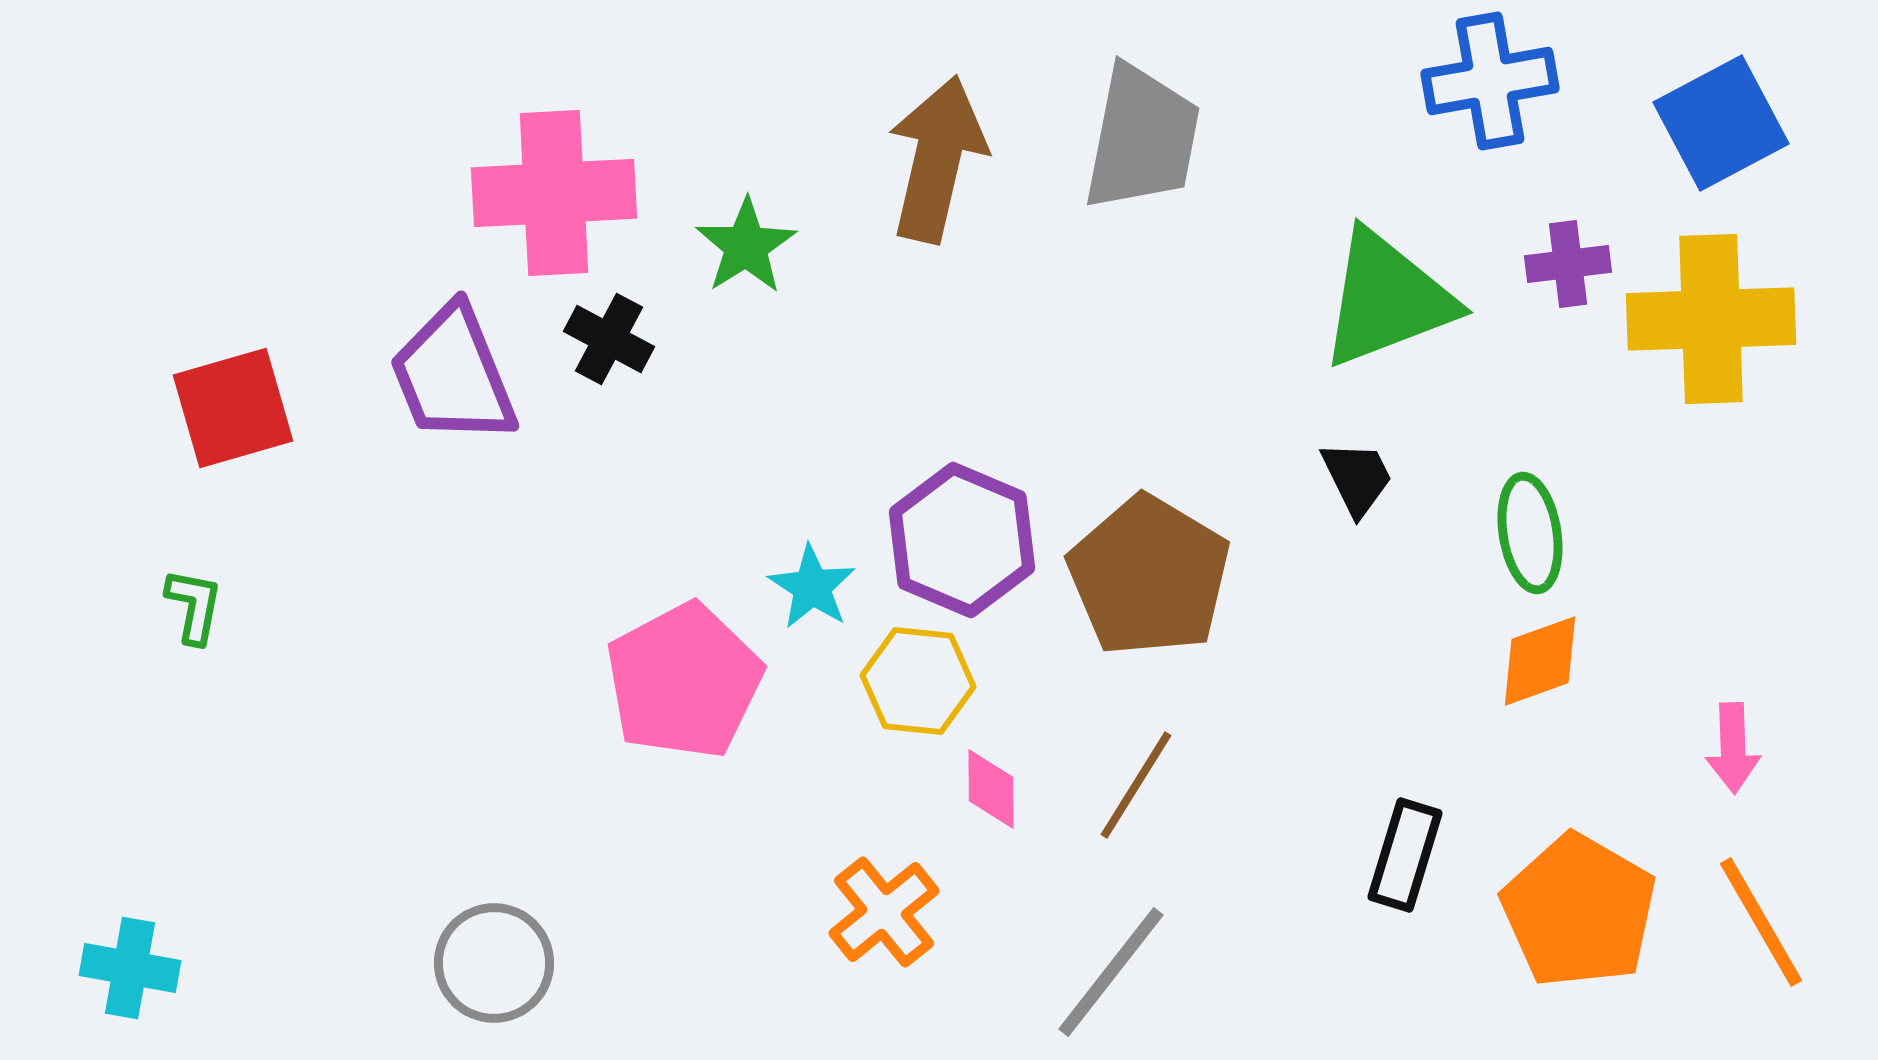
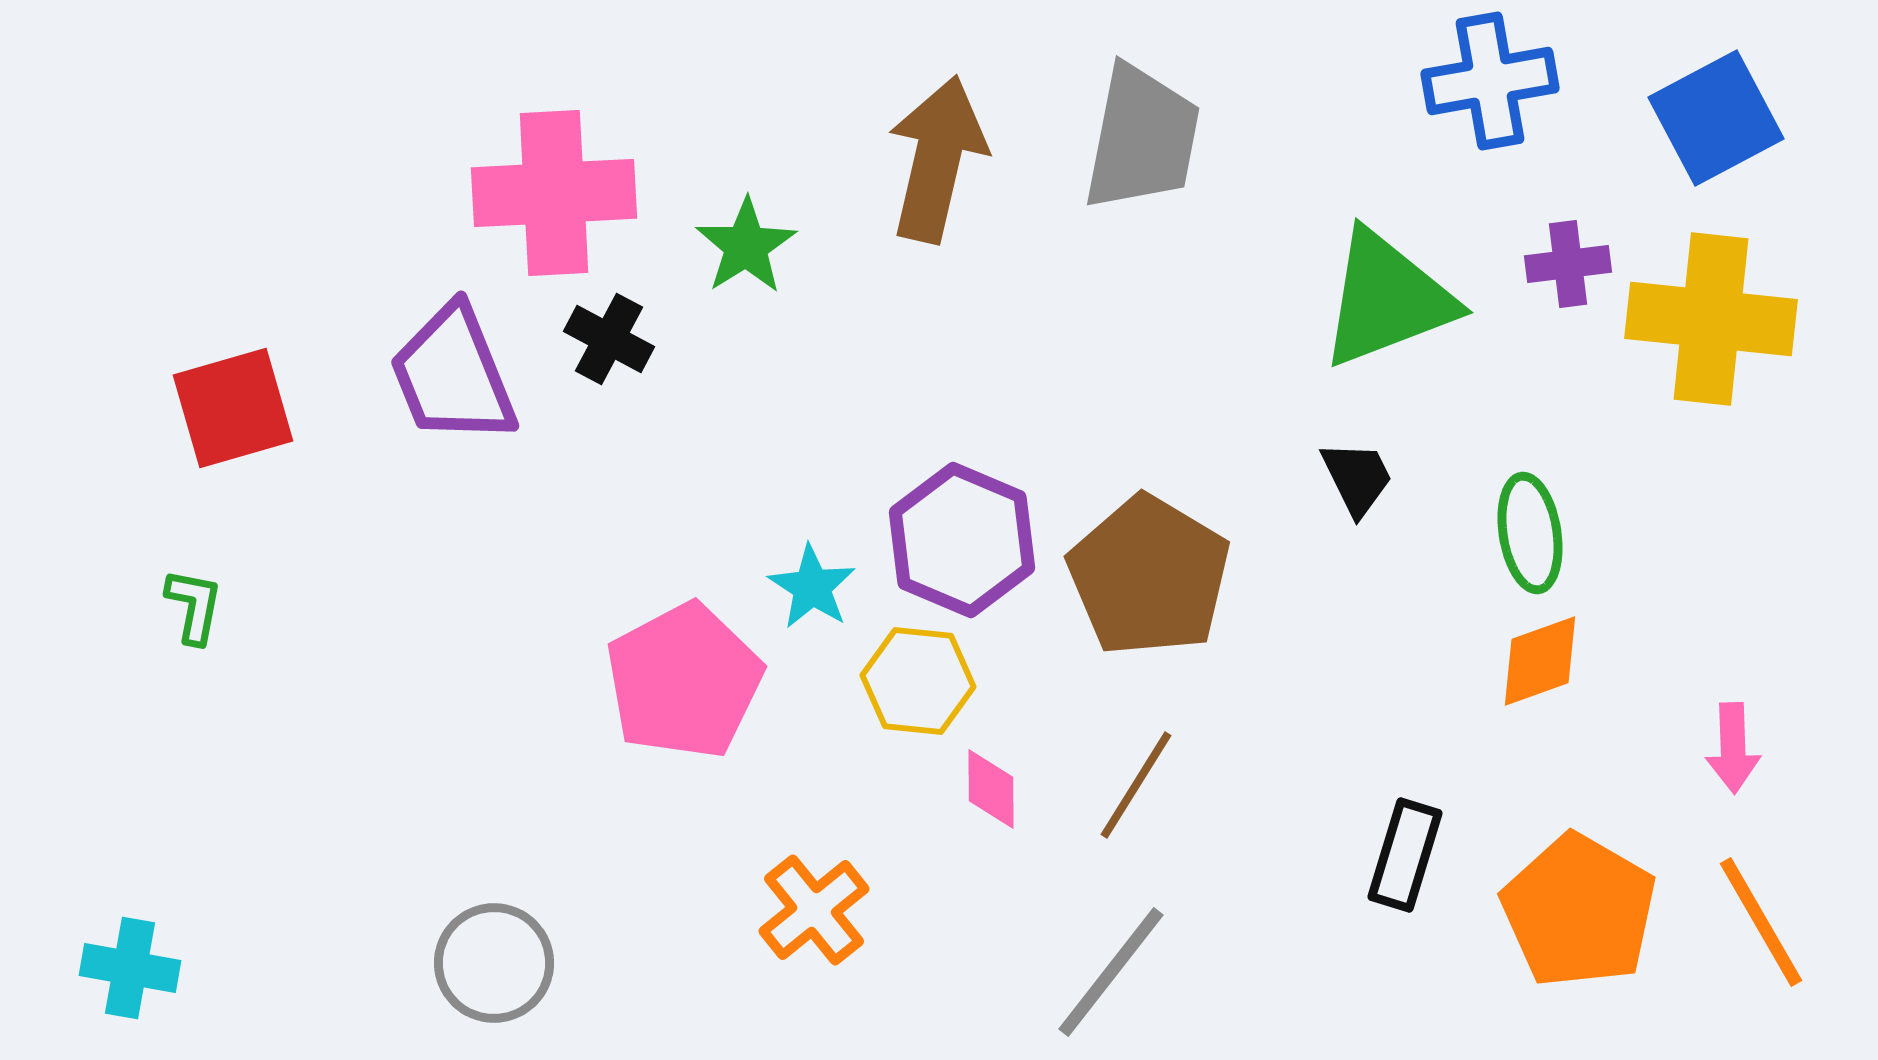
blue square: moved 5 px left, 5 px up
yellow cross: rotated 8 degrees clockwise
orange cross: moved 70 px left, 2 px up
